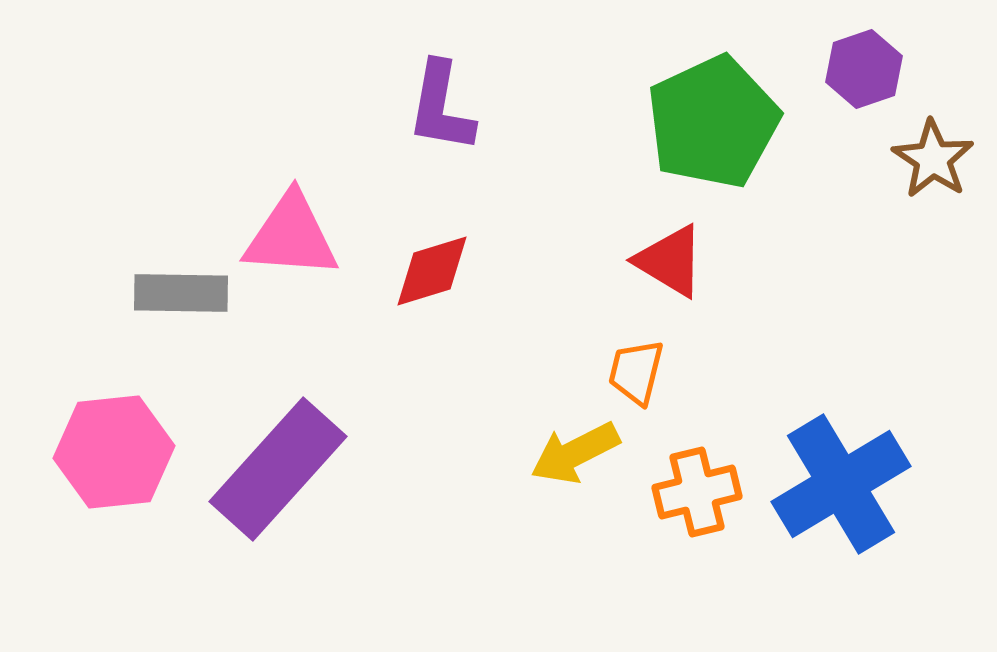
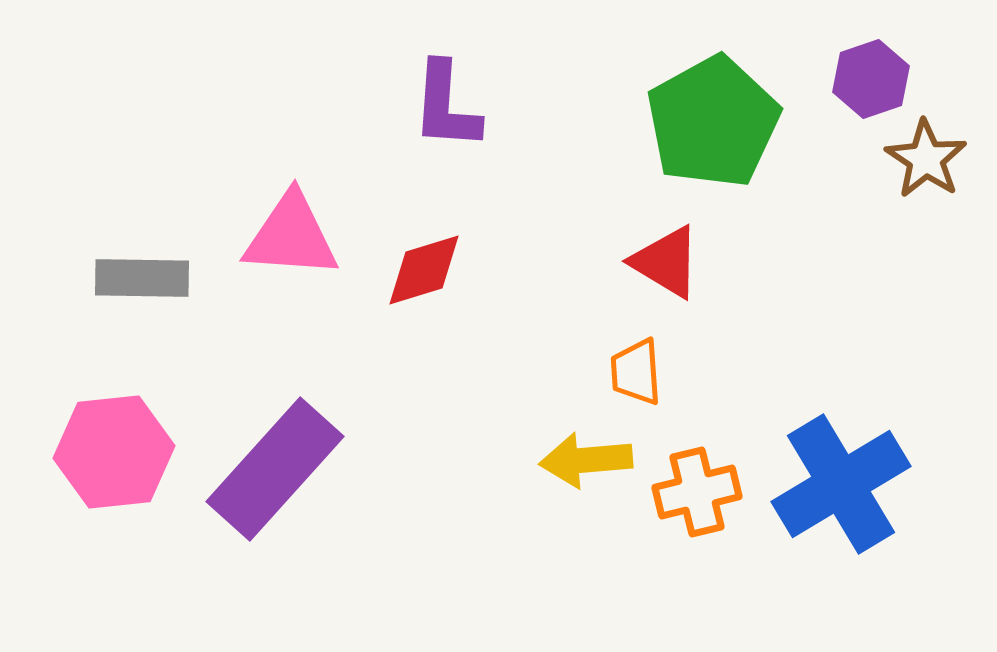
purple hexagon: moved 7 px right, 10 px down
purple L-shape: moved 5 px right, 1 px up; rotated 6 degrees counterclockwise
green pentagon: rotated 4 degrees counterclockwise
brown star: moved 7 px left
red triangle: moved 4 px left, 1 px down
red diamond: moved 8 px left, 1 px up
gray rectangle: moved 39 px left, 15 px up
orange trapezoid: rotated 18 degrees counterclockwise
yellow arrow: moved 11 px right, 7 px down; rotated 22 degrees clockwise
purple rectangle: moved 3 px left
